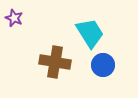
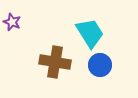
purple star: moved 2 px left, 4 px down
blue circle: moved 3 px left
